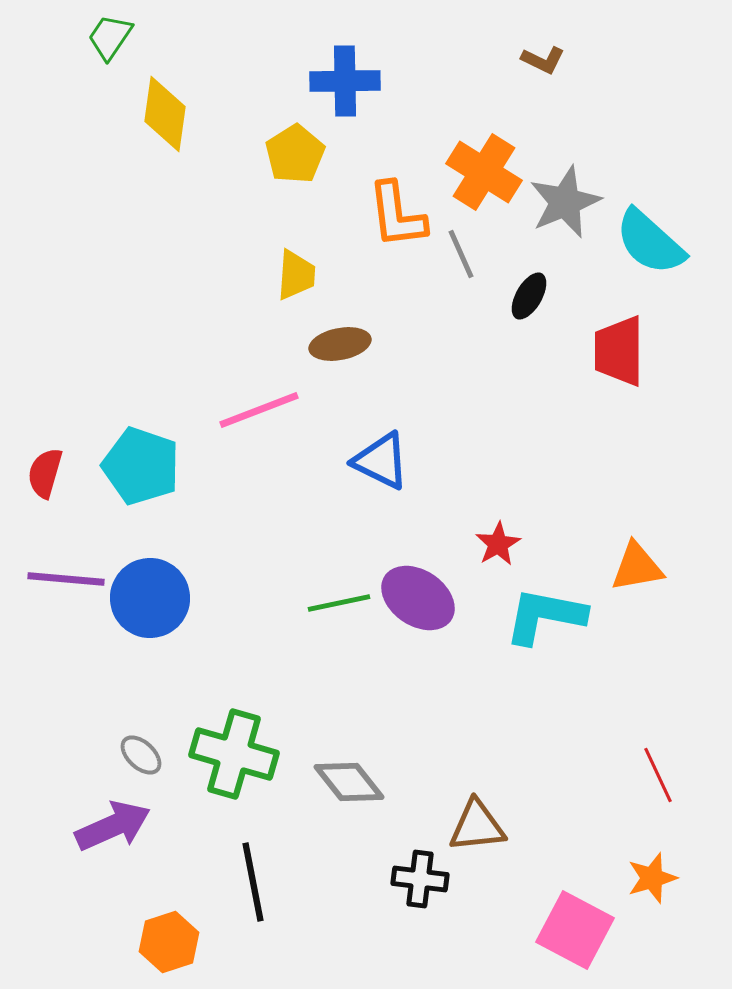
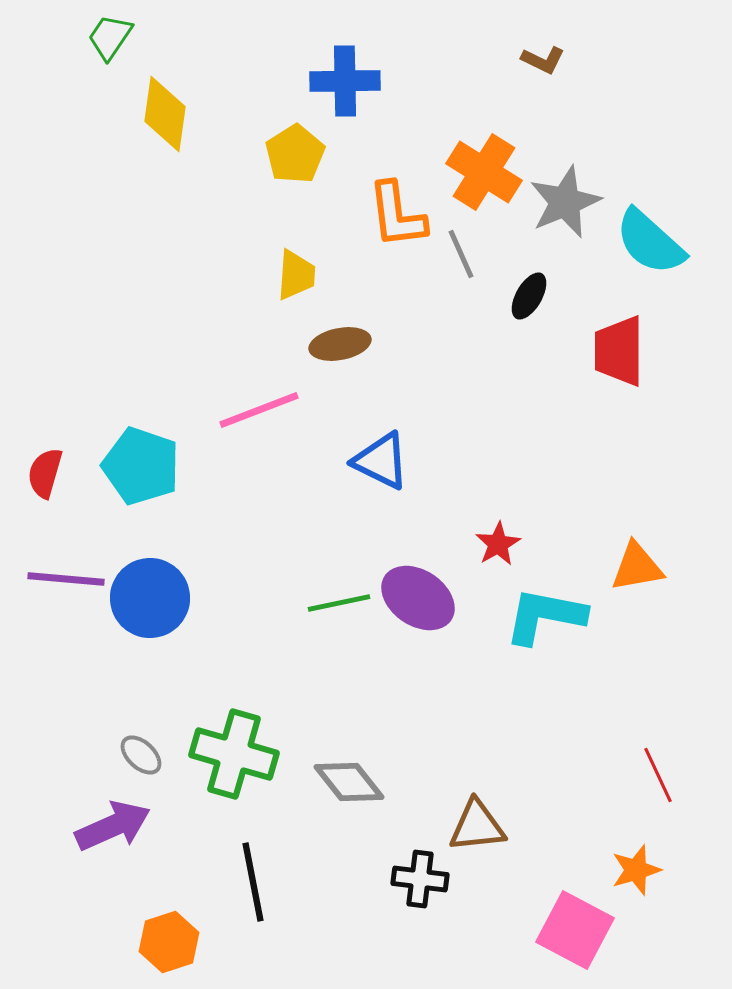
orange star: moved 16 px left, 8 px up
